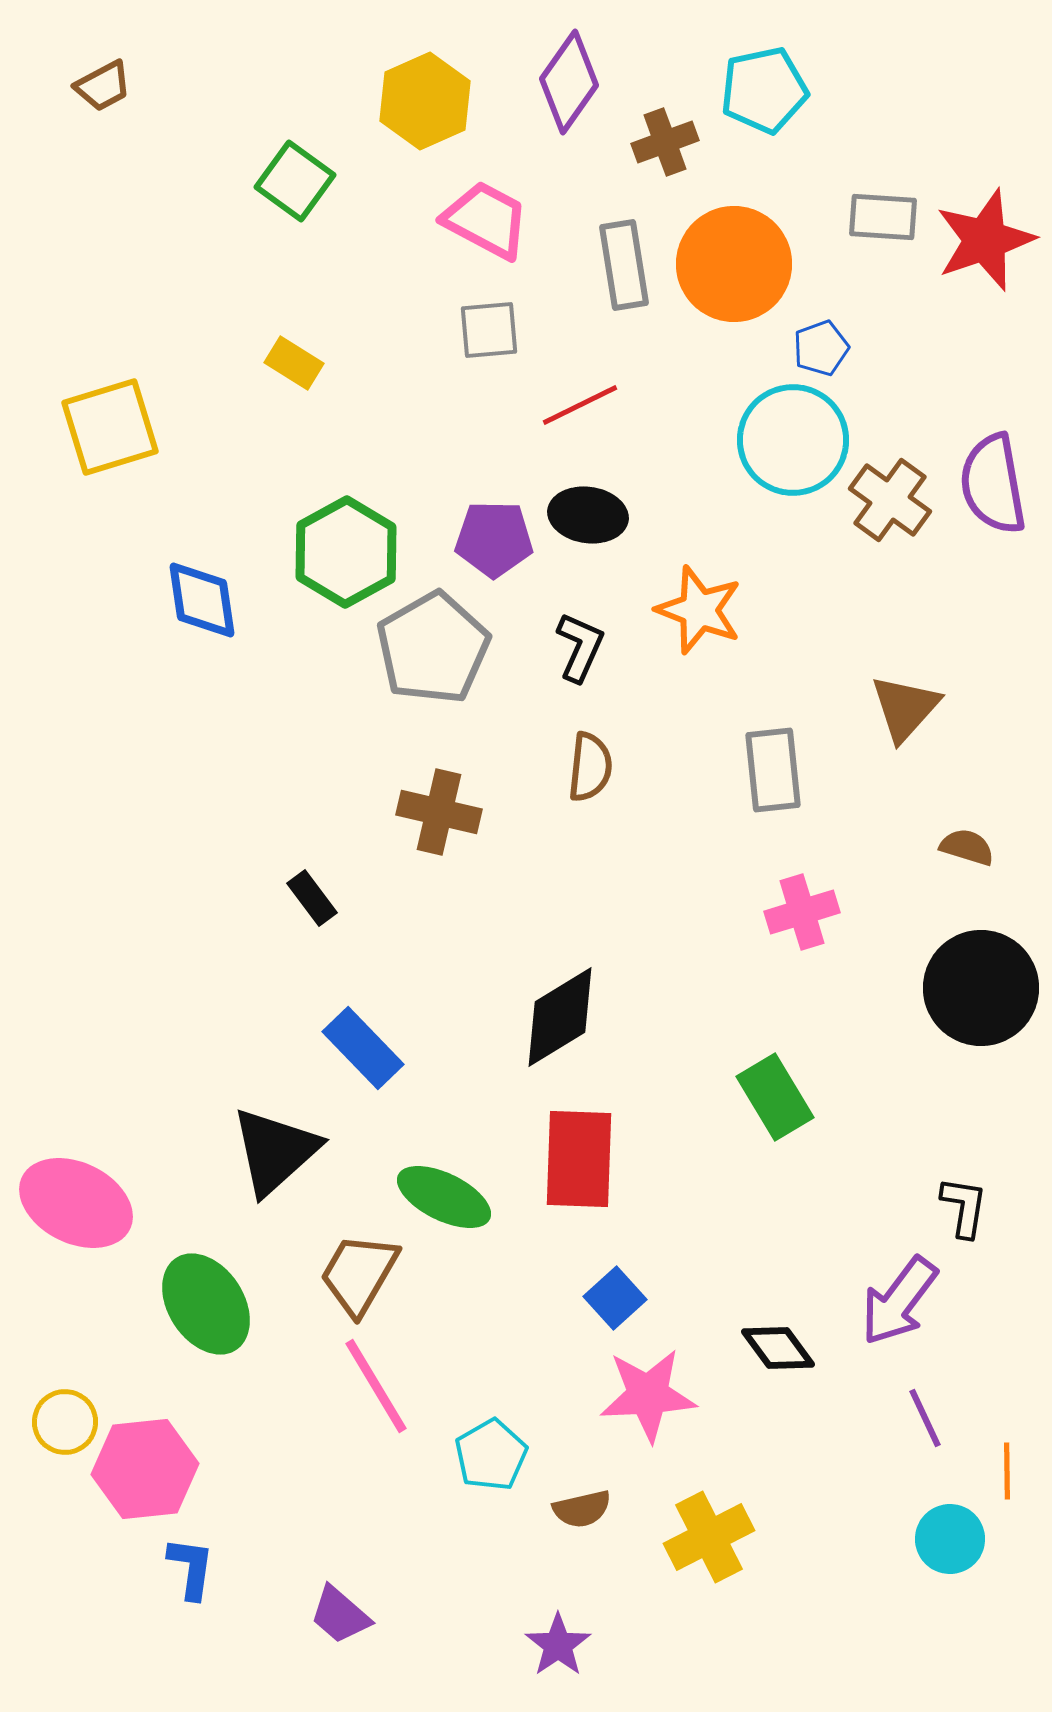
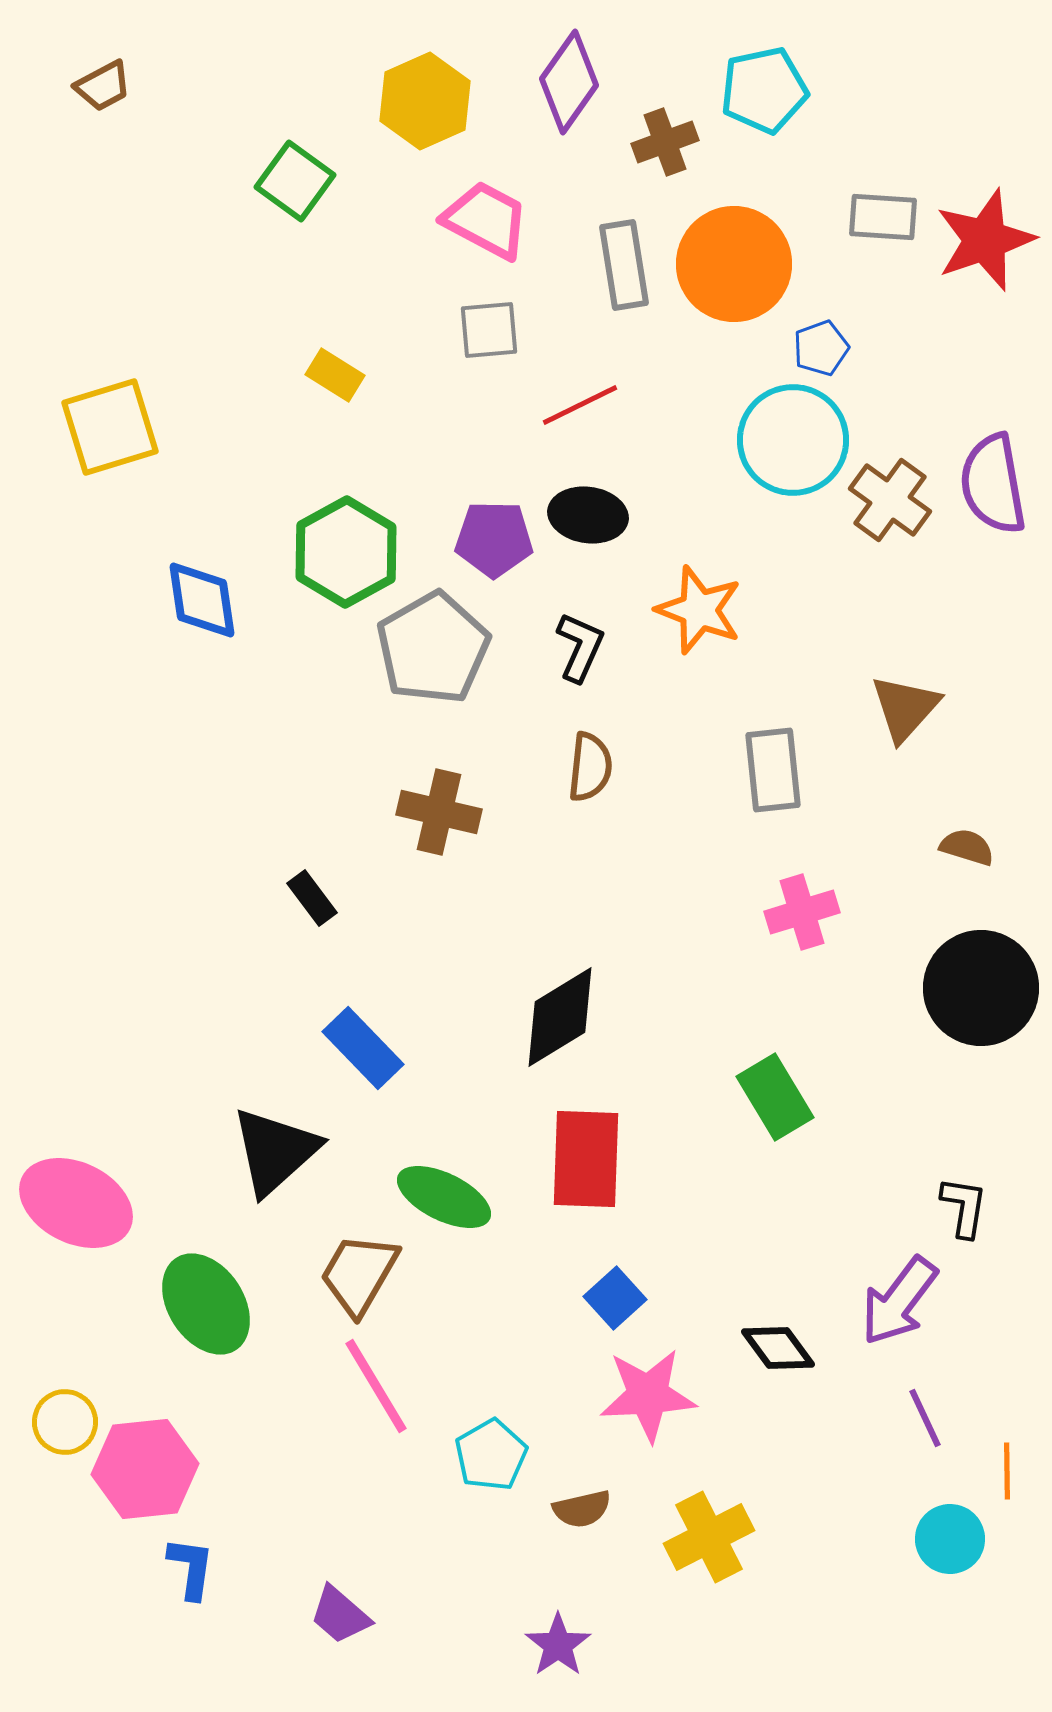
yellow rectangle at (294, 363): moved 41 px right, 12 px down
red rectangle at (579, 1159): moved 7 px right
